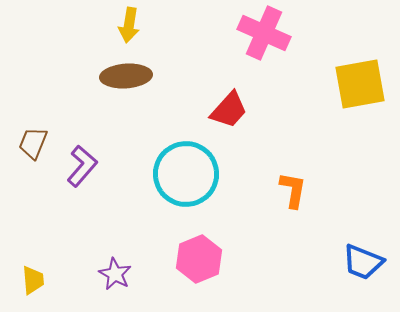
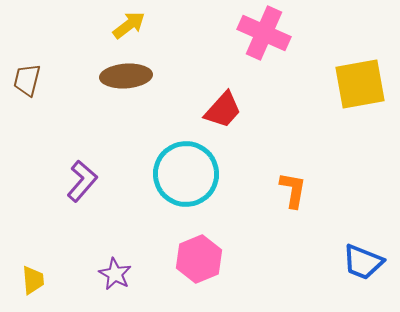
yellow arrow: rotated 136 degrees counterclockwise
red trapezoid: moved 6 px left
brown trapezoid: moved 6 px left, 63 px up; rotated 8 degrees counterclockwise
purple L-shape: moved 15 px down
